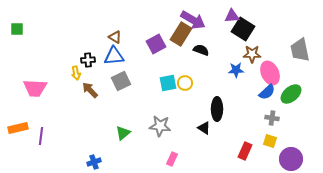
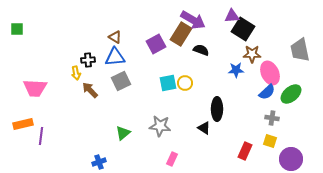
blue triangle: moved 1 px right, 1 px down
orange rectangle: moved 5 px right, 4 px up
blue cross: moved 5 px right
